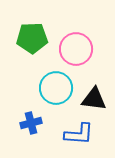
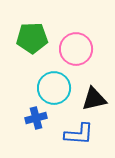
cyan circle: moved 2 px left
black triangle: rotated 20 degrees counterclockwise
blue cross: moved 5 px right, 5 px up
